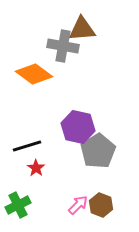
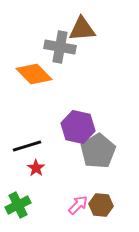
gray cross: moved 3 px left, 1 px down
orange diamond: rotated 9 degrees clockwise
brown hexagon: rotated 15 degrees counterclockwise
